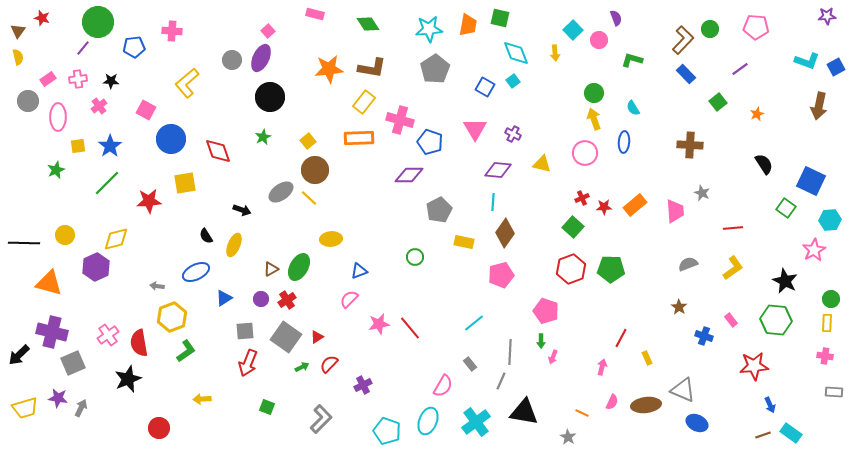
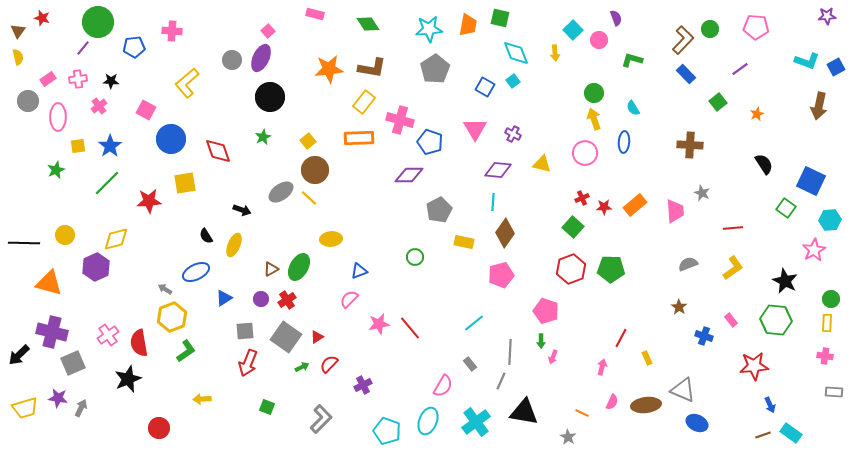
gray arrow at (157, 286): moved 8 px right, 3 px down; rotated 24 degrees clockwise
